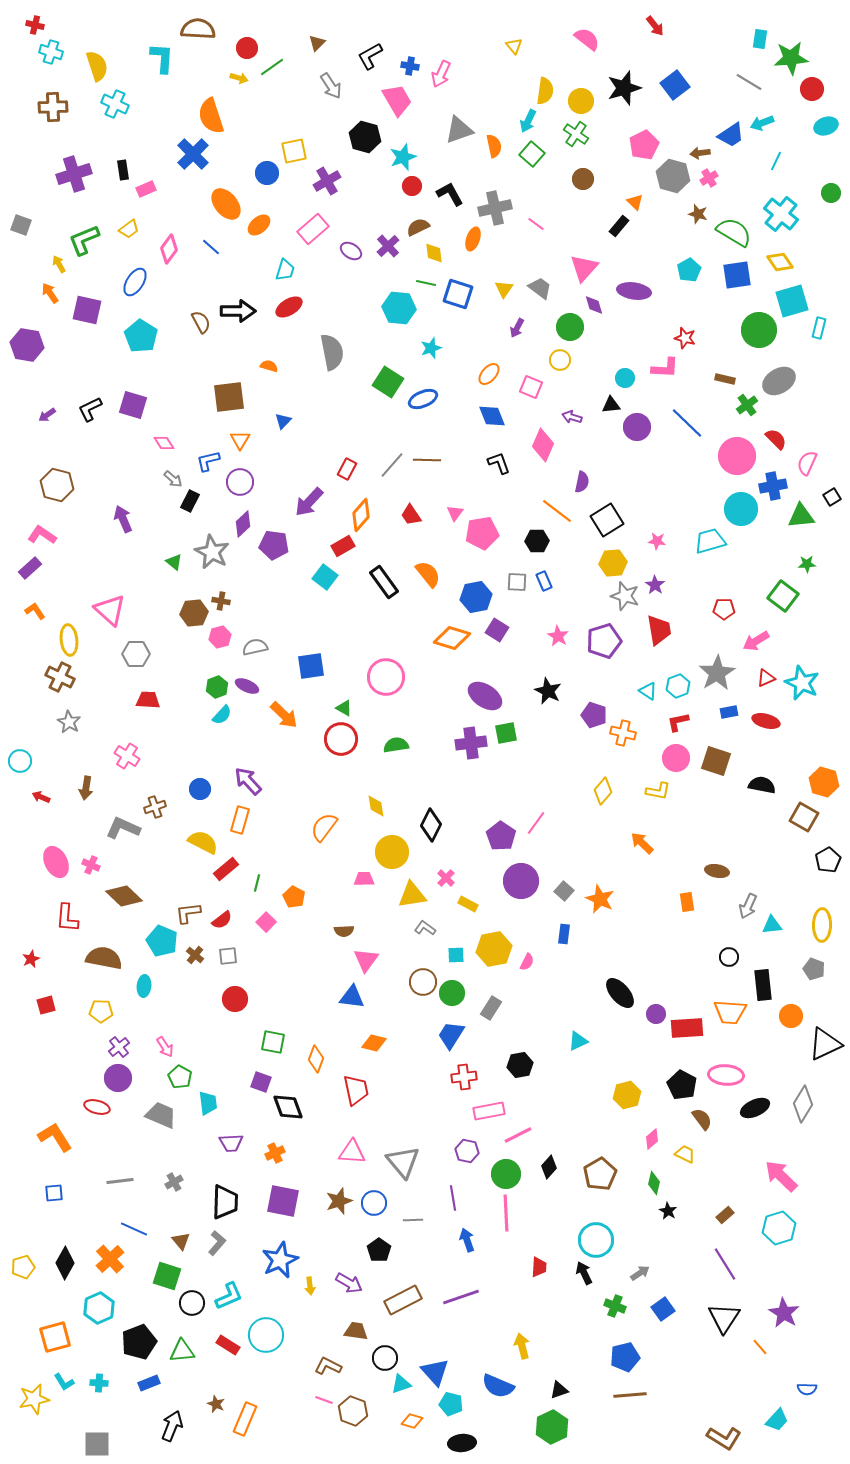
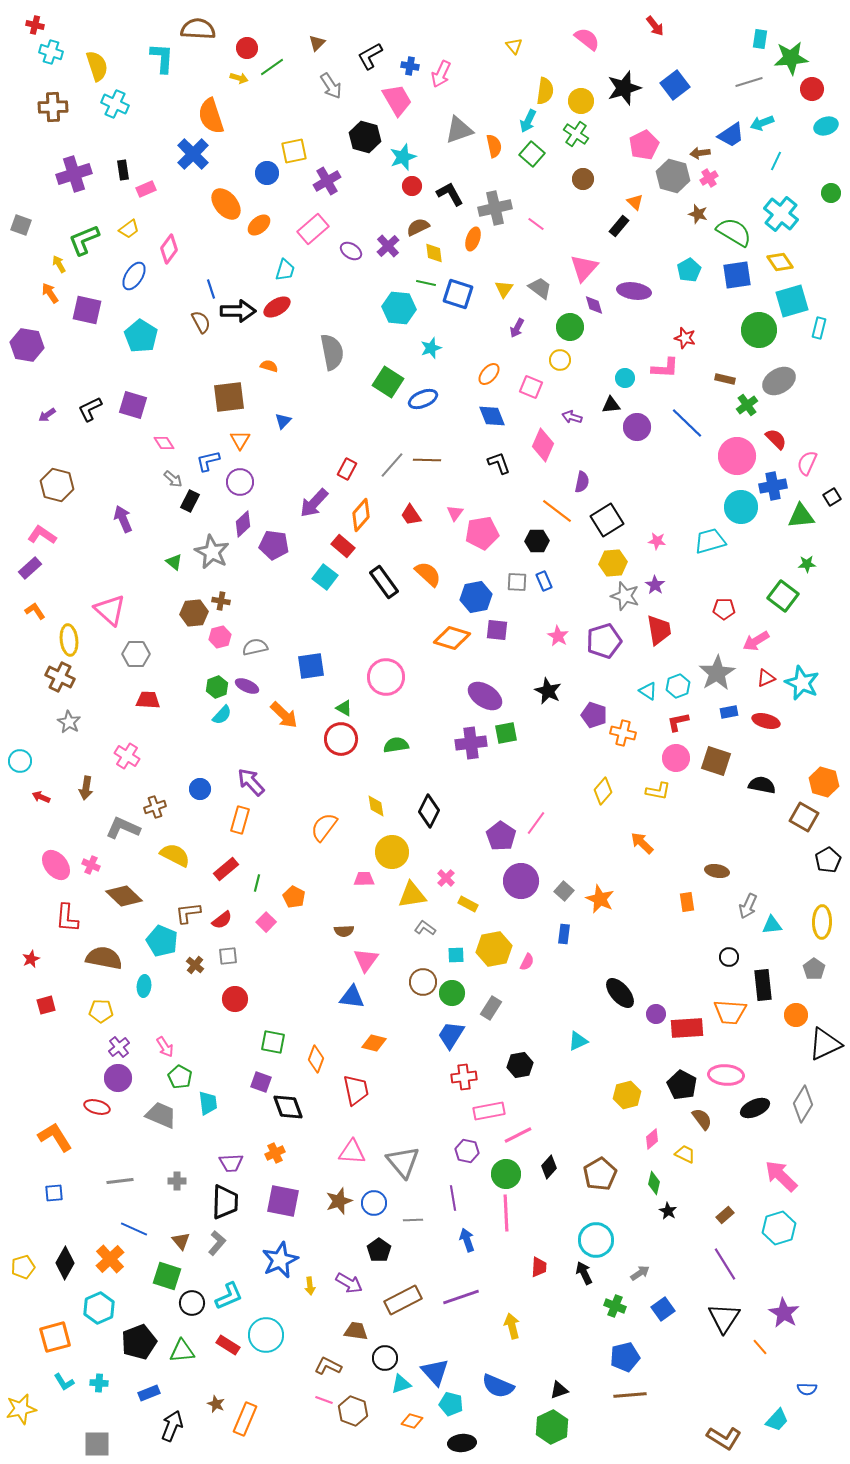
gray line at (749, 82): rotated 48 degrees counterclockwise
blue line at (211, 247): moved 42 px down; rotated 30 degrees clockwise
blue ellipse at (135, 282): moved 1 px left, 6 px up
red ellipse at (289, 307): moved 12 px left
purple arrow at (309, 502): moved 5 px right, 1 px down
cyan circle at (741, 509): moved 2 px up
red rectangle at (343, 546): rotated 70 degrees clockwise
orange semicircle at (428, 574): rotated 8 degrees counterclockwise
purple square at (497, 630): rotated 25 degrees counterclockwise
purple arrow at (248, 781): moved 3 px right, 1 px down
black diamond at (431, 825): moved 2 px left, 14 px up
yellow semicircle at (203, 842): moved 28 px left, 13 px down
pink ellipse at (56, 862): moved 3 px down; rotated 12 degrees counterclockwise
yellow ellipse at (822, 925): moved 3 px up
brown cross at (195, 955): moved 10 px down
gray pentagon at (814, 969): rotated 15 degrees clockwise
orange circle at (791, 1016): moved 5 px right, 1 px up
purple trapezoid at (231, 1143): moved 20 px down
gray cross at (174, 1182): moved 3 px right, 1 px up; rotated 30 degrees clockwise
yellow arrow at (522, 1346): moved 10 px left, 20 px up
blue rectangle at (149, 1383): moved 10 px down
yellow star at (34, 1399): moved 13 px left, 10 px down
